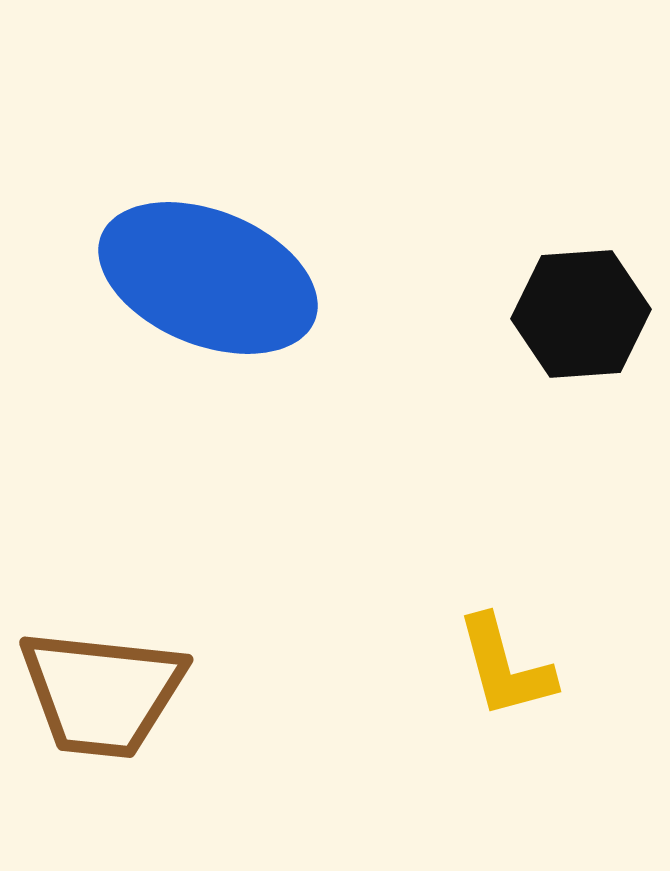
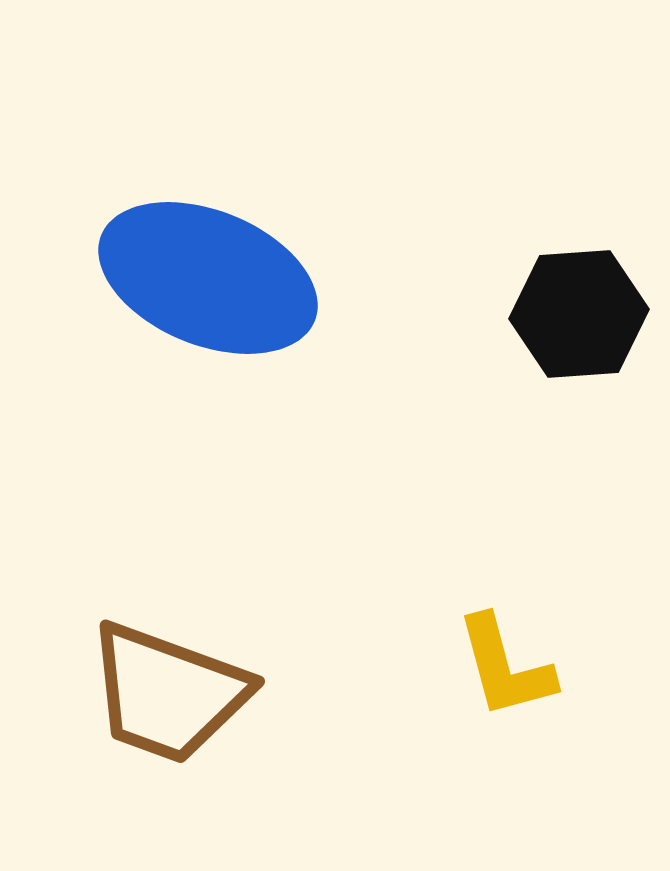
black hexagon: moved 2 px left
brown trapezoid: moved 66 px right; rotated 14 degrees clockwise
